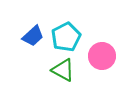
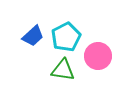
pink circle: moved 4 px left
green triangle: rotated 20 degrees counterclockwise
